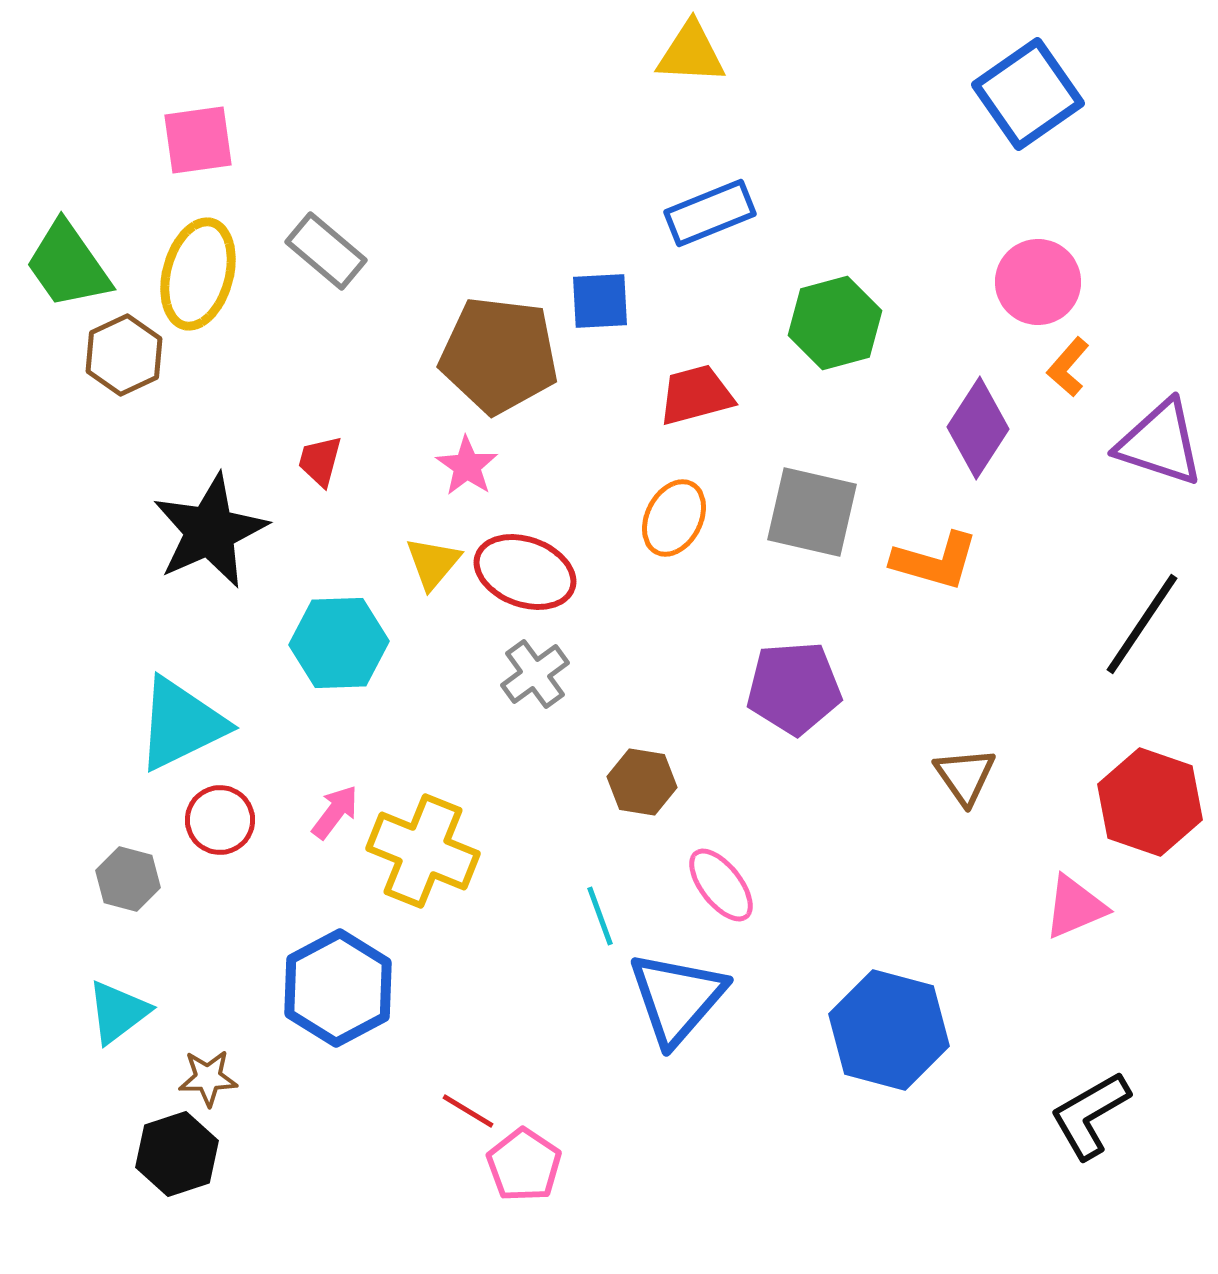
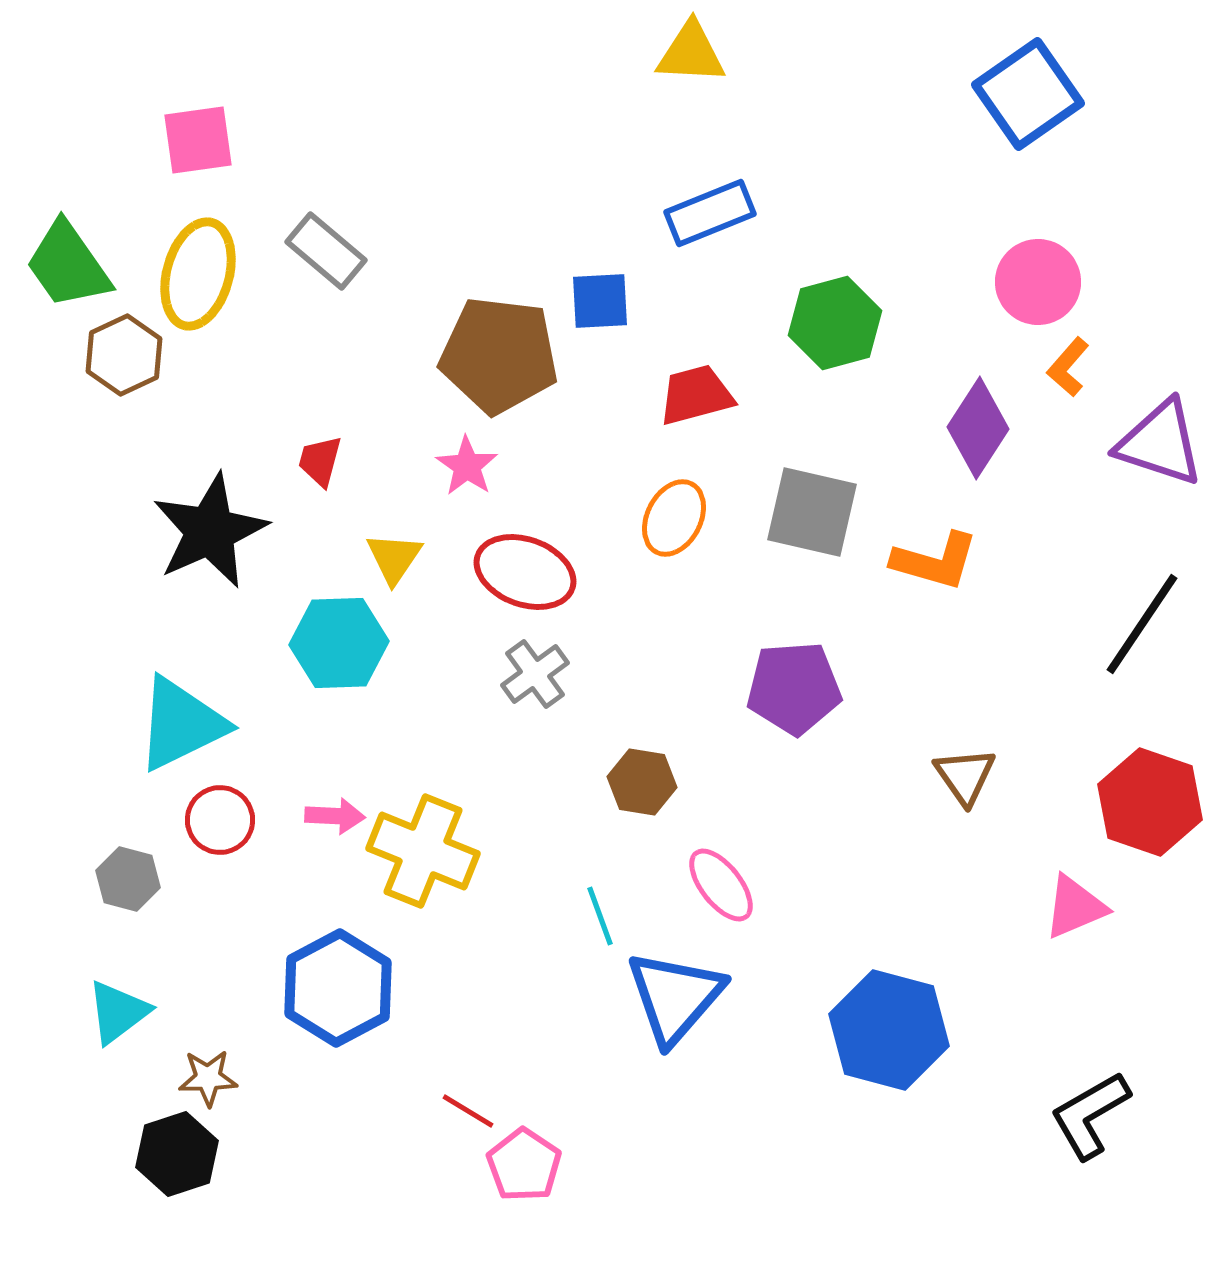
yellow triangle at (433, 563): moved 39 px left, 5 px up; rotated 6 degrees counterclockwise
pink arrow at (335, 812): moved 4 px down; rotated 56 degrees clockwise
blue triangle at (677, 998): moved 2 px left, 1 px up
